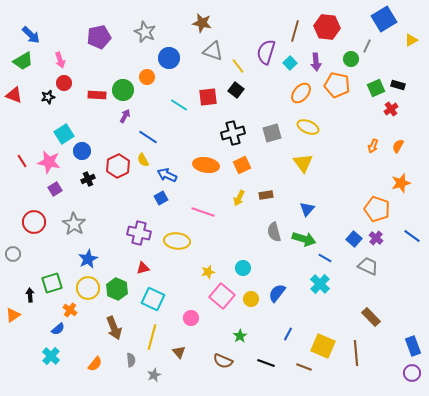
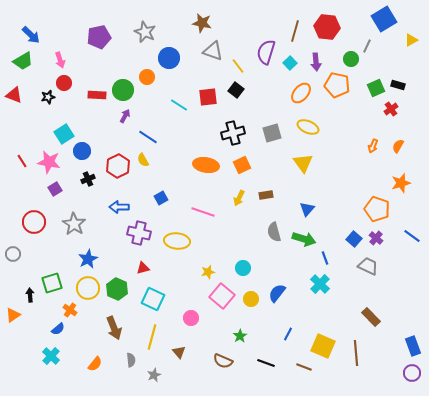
blue arrow at (167, 175): moved 48 px left, 32 px down; rotated 24 degrees counterclockwise
blue line at (325, 258): rotated 40 degrees clockwise
